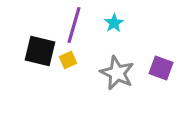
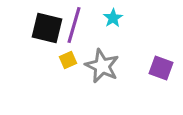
cyan star: moved 1 px left, 5 px up
black square: moved 7 px right, 23 px up
gray star: moved 15 px left, 7 px up
